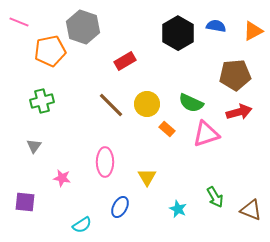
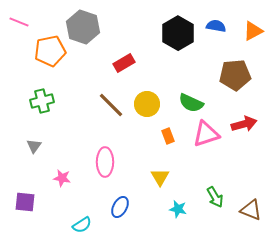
red rectangle: moved 1 px left, 2 px down
red arrow: moved 5 px right, 12 px down
orange rectangle: moved 1 px right, 7 px down; rotated 28 degrees clockwise
yellow triangle: moved 13 px right
cyan star: rotated 12 degrees counterclockwise
